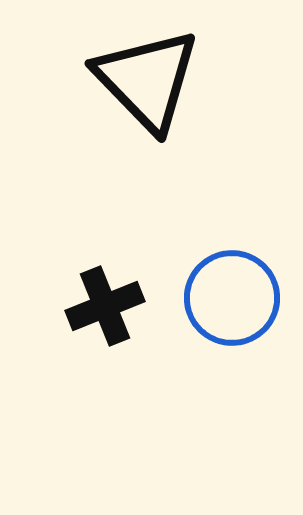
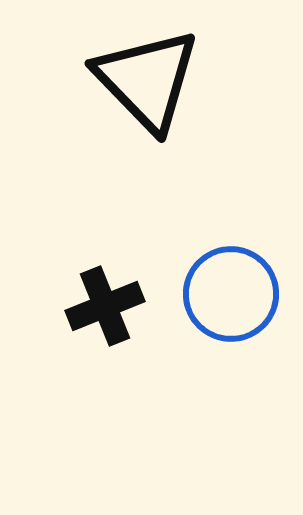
blue circle: moved 1 px left, 4 px up
